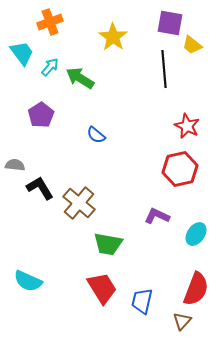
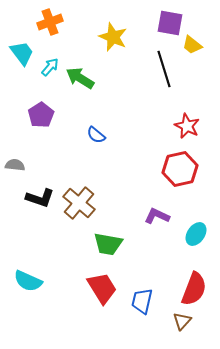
yellow star: rotated 12 degrees counterclockwise
black line: rotated 12 degrees counterclockwise
black L-shape: moved 10 px down; rotated 140 degrees clockwise
red semicircle: moved 2 px left
